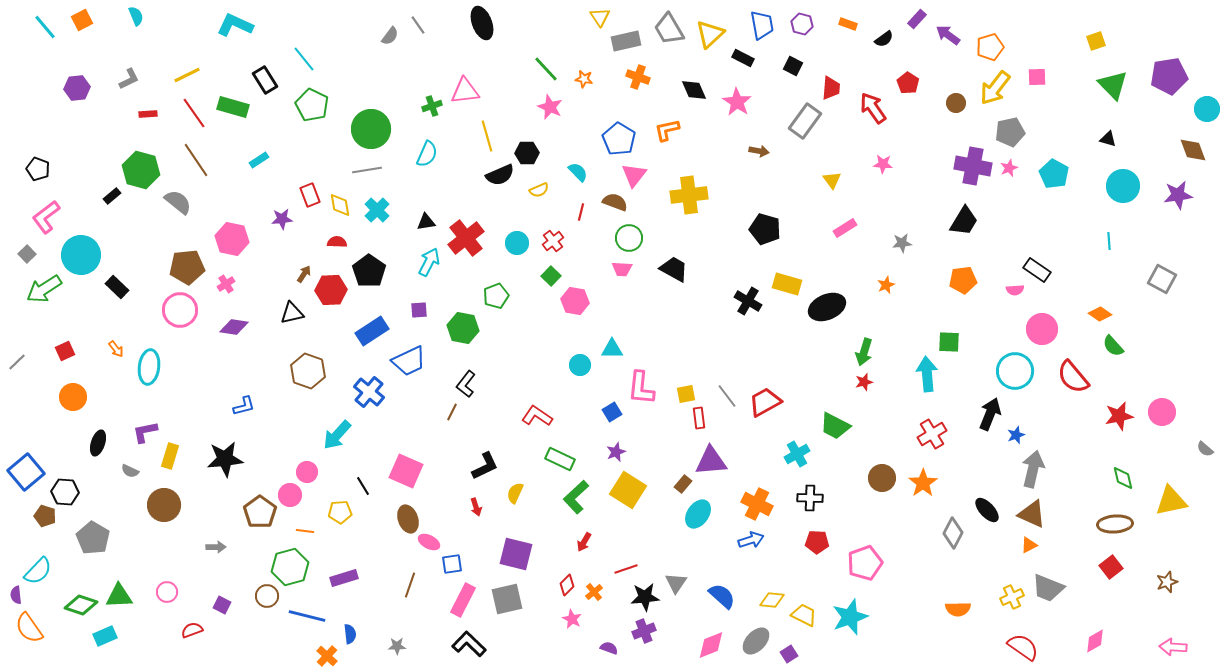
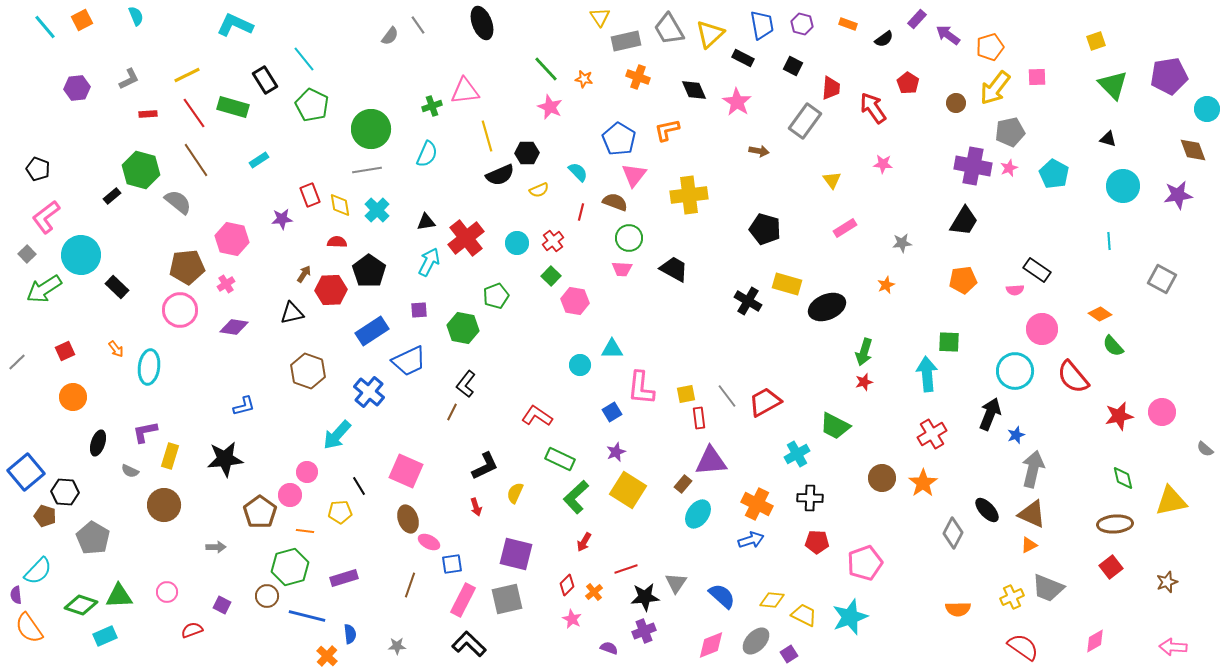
black line at (363, 486): moved 4 px left
